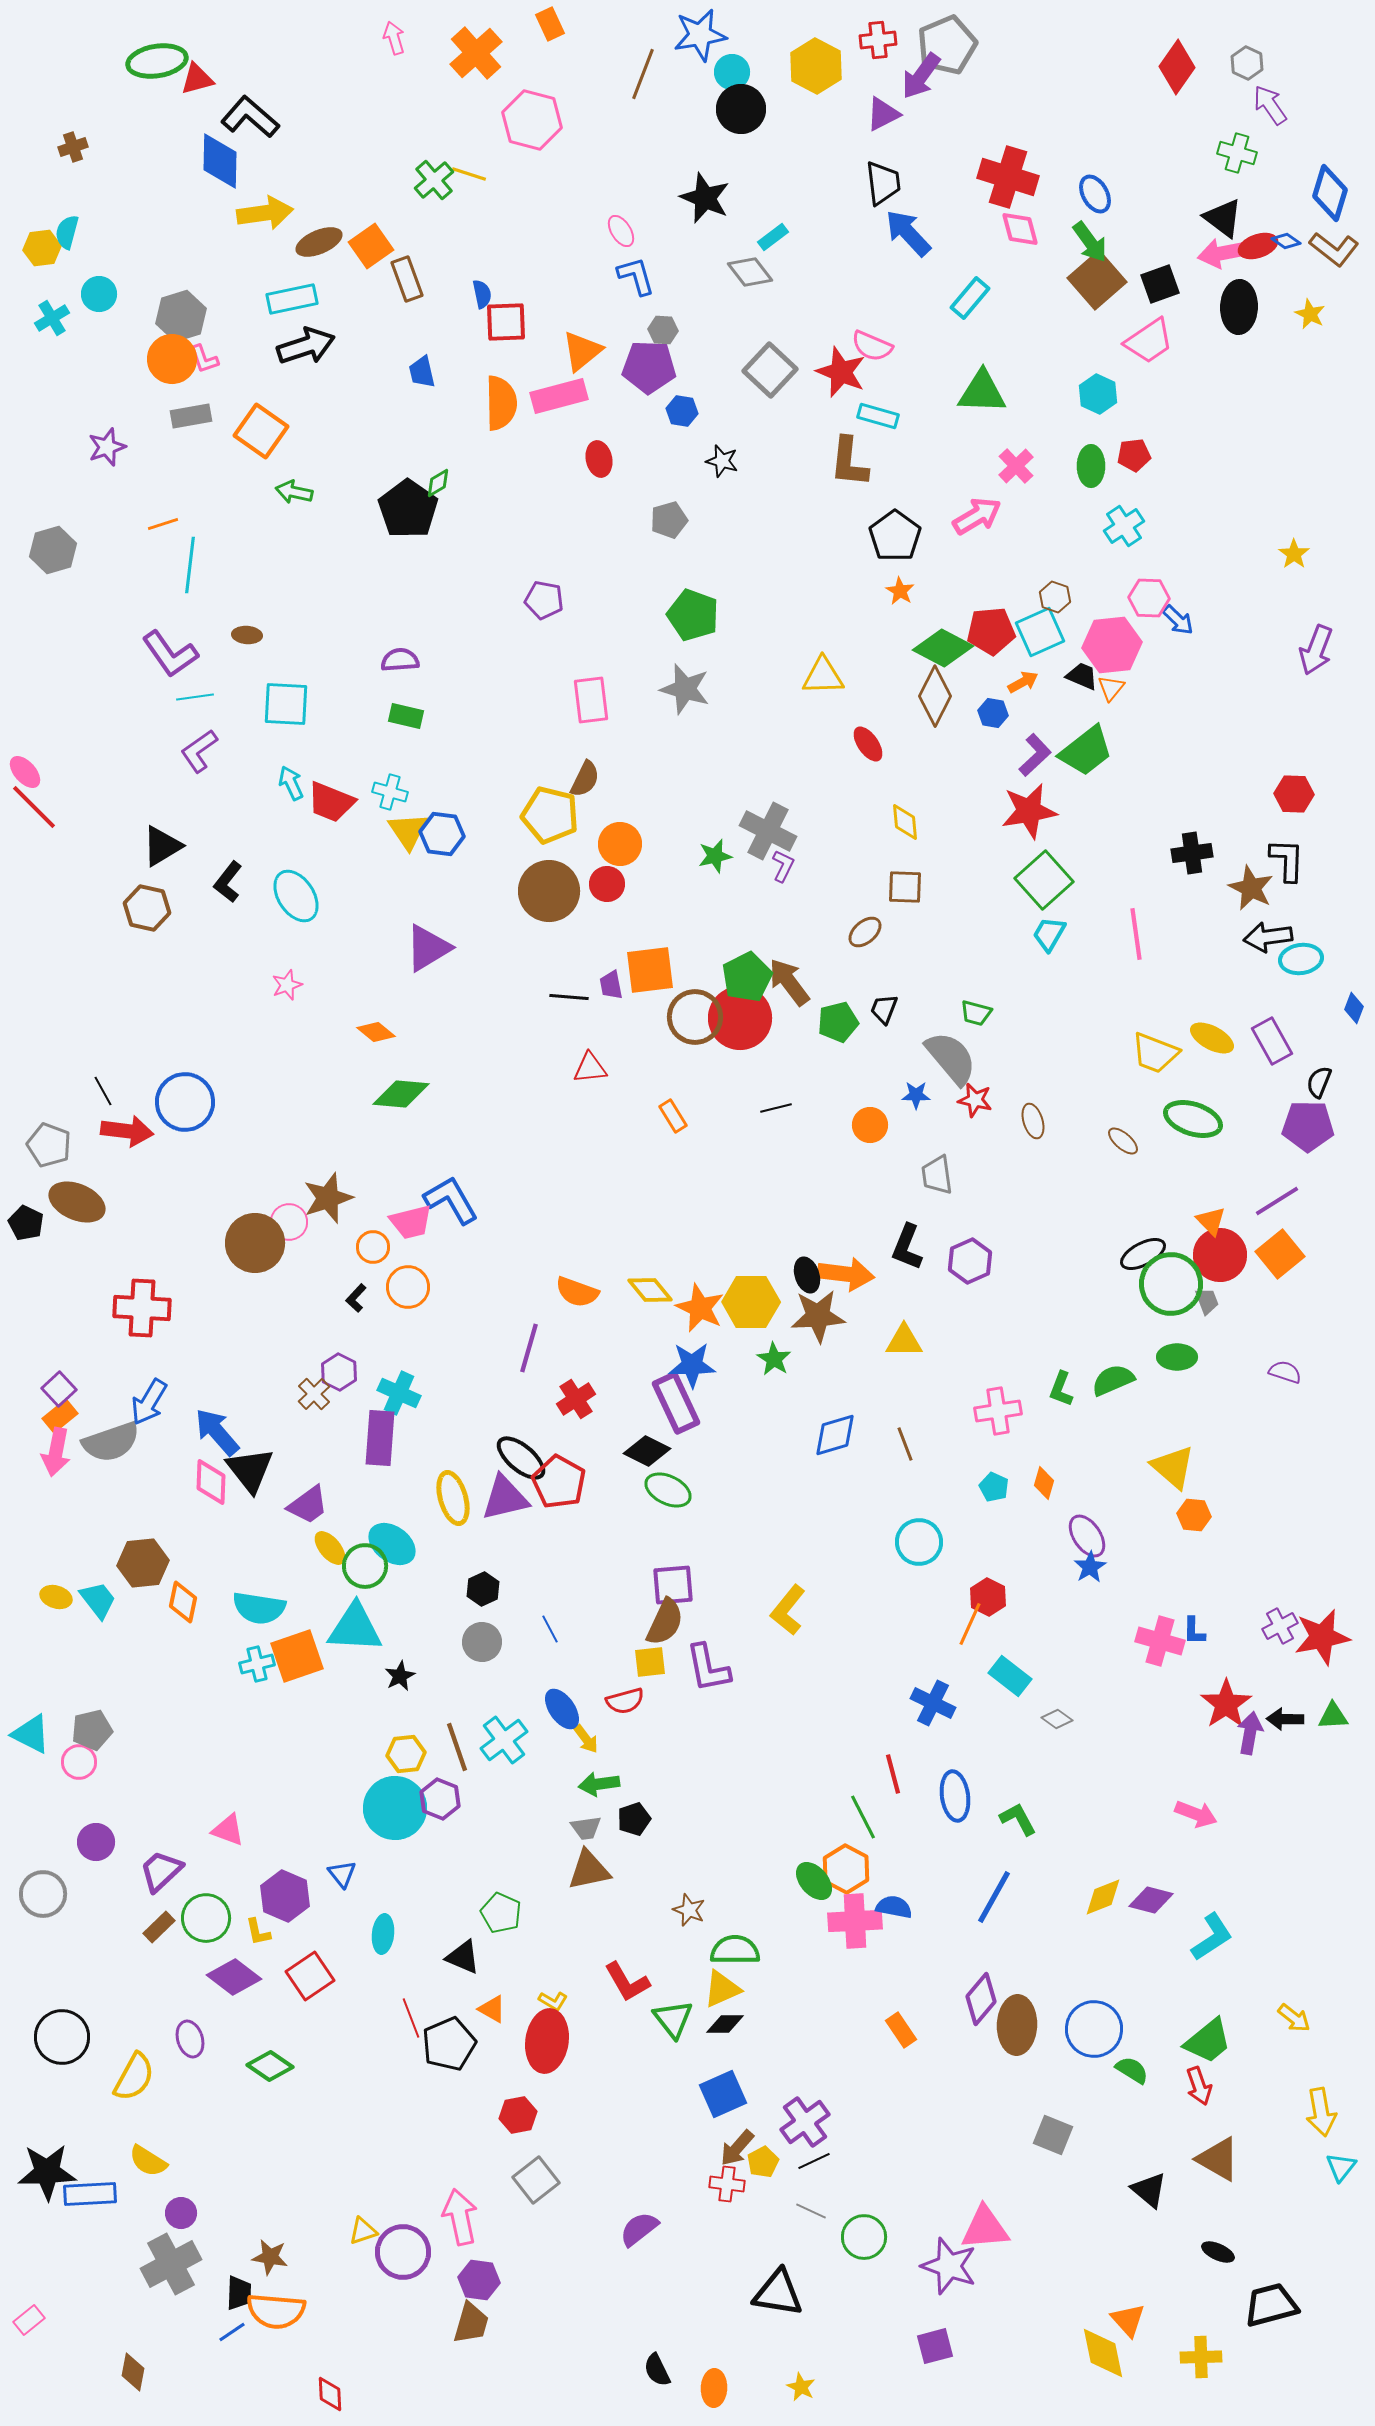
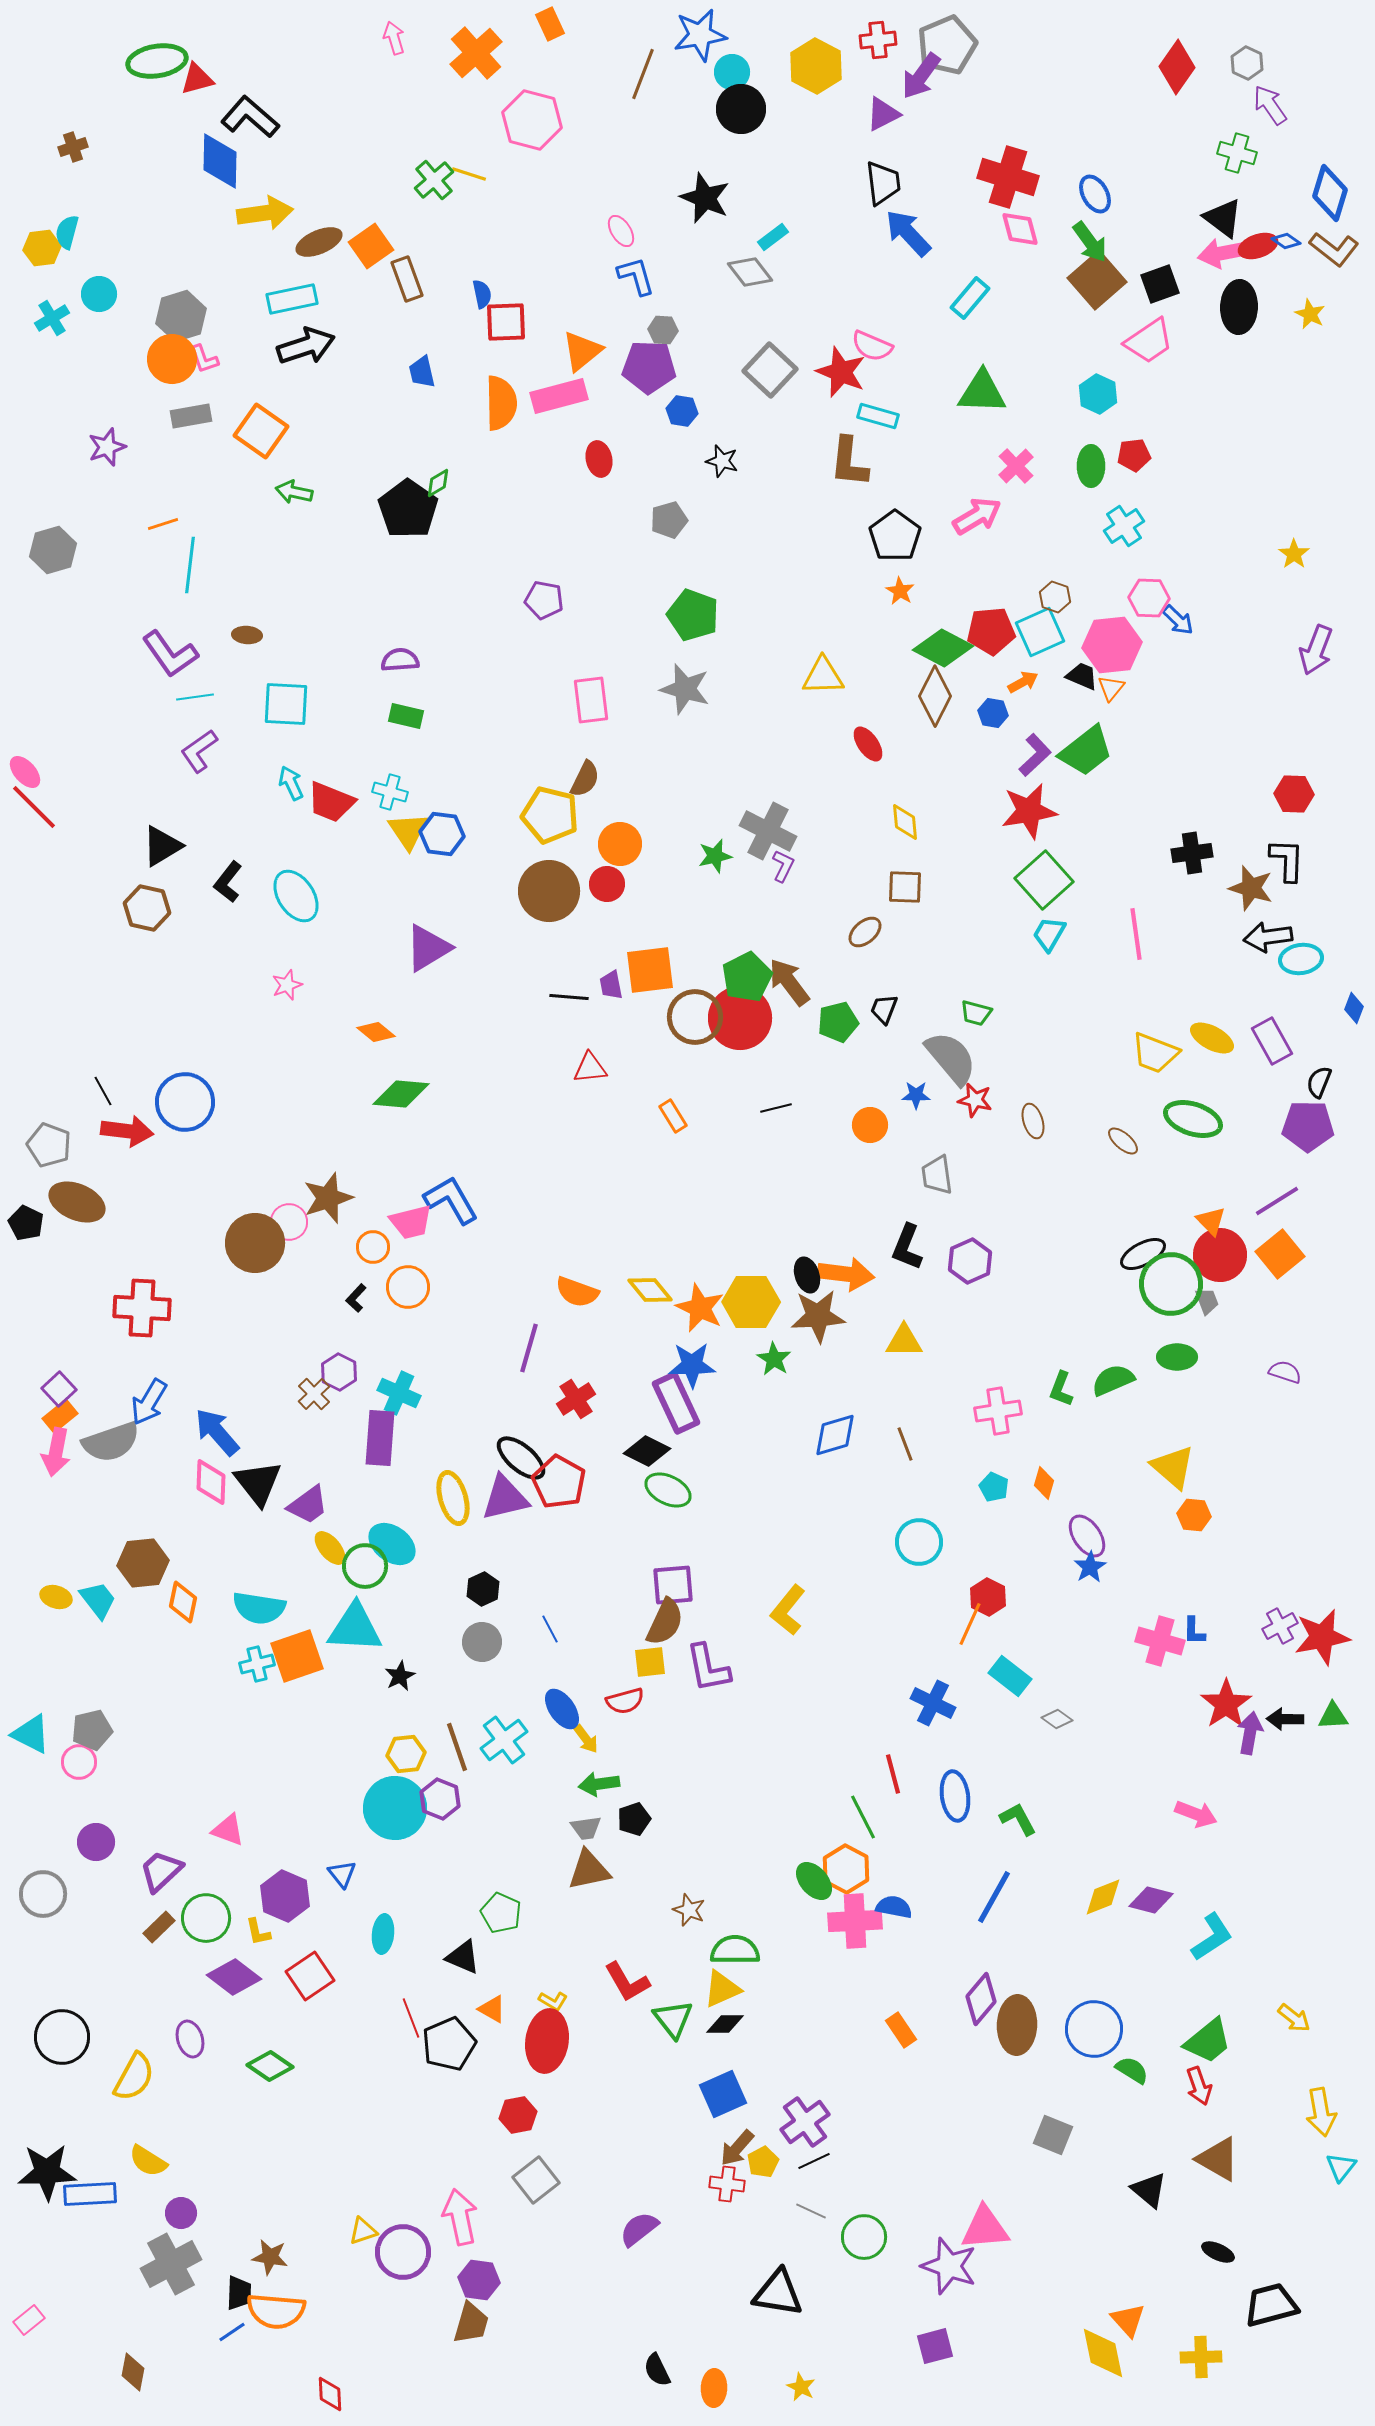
brown star at (1251, 888): rotated 9 degrees counterclockwise
black triangle at (250, 1470): moved 8 px right, 13 px down
